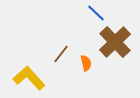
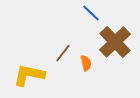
blue line: moved 5 px left
brown line: moved 2 px right, 1 px up
yellow L-shape: moved 3 px up; rotated 36 degrees counterclockwise
